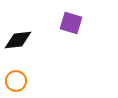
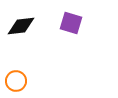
black diamond: moved 3 px right, 14 px up
